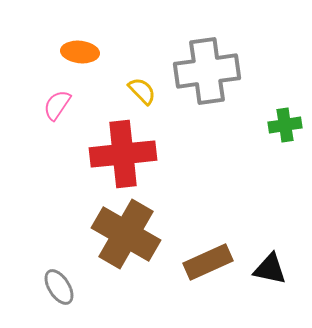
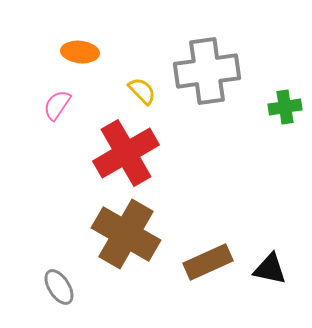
green cross: moved 18 px up
red cross: moved 3 px right, 1 px up; rotated 24 degrees counterclockwise
